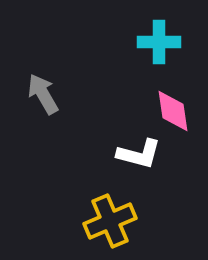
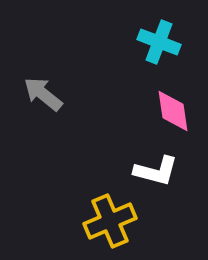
cyan cross: rotated 21 degrees clockwise
gray arrow: rotated 21 degrees counterclockwise
white L-shape: moved 17 px right, 17 px down
